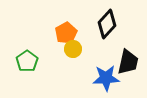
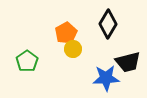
black diamond: moved 1 px right; rotated 12 degrees counterclockwise
black trapezoid: rotated 64 degrees clockwise
